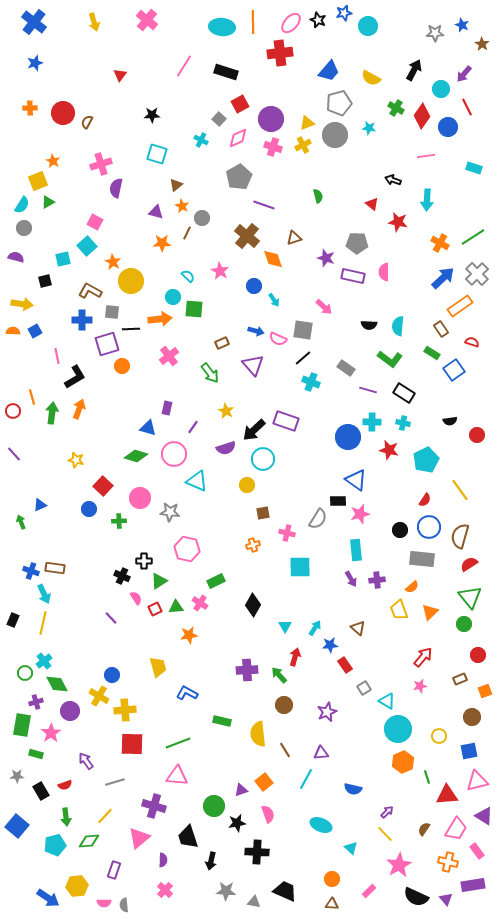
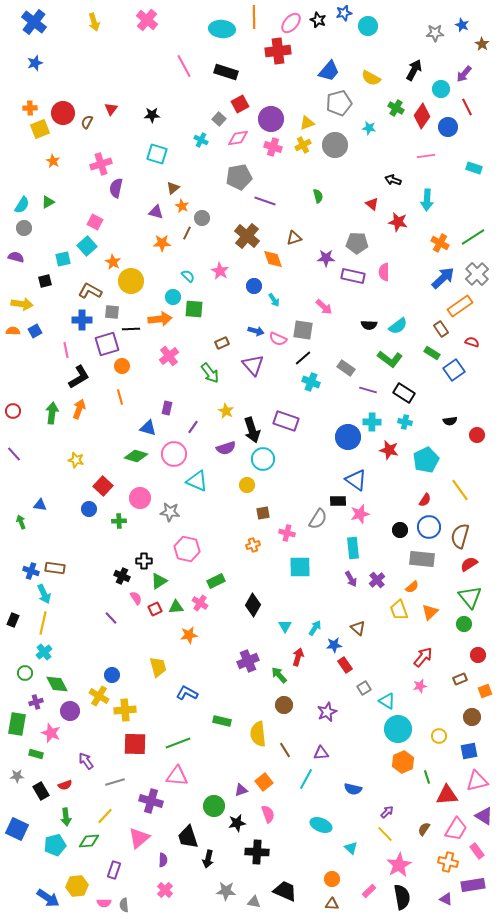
orange line at (253, 22): moved 1 px right, 5 px up
cyan ellipse at (222, 27): moved 2 px down
red cross at (280, 53): moved 2 px left, 2 px up
pink line at (184, 66): rotated 60 degrees counterclockwise
red triangle at (120, 75): moved 9 px left, 34 px down
gray circle at (335, 135): moved 10 px down
pink diamond at (238, 138): rotated 15 degrees clockwise
gray pentagon at (239, 177): rotated 20 degrees clockwise
yellow square at (38, 181): moved 2 px right, 52 px up
brown triangle at (176, 185): moved 3 px left, 3 px down
purple line at (264, 205): moved 1 px right, 4 px up
purple star at (326, 258): rotated 18 degrees counterclockwise
cyan semicircle at (398, 326): rotated 132 degrees counterclockwise
pink line at (57, 356): moved 9 px right, 6 px up
black L-shape at (75, 377): moved 4 px right
orange line at (32, 397): moved 88 px right
cyan cross at (403, 423): moved 2 px right, 1 px up
black arrow at (254, 430): moved 2 px left; rotated 65 degrees counterclockwise
blue triangle at (40, 505): rotated 32 degrees clockwise
cyan rectangle at (356, 550): moved 3 px left, 2 px up
purple cross at (377, 580): rotated 35 degrees counterclockwise
blue star at (330, 645): moved 4 px right
red arrow at (295, 657): moved 3 px right
cyan cross at (44, 661): moved 9 px up
purple cross at (247, 670): moved 1 px right, 9 px up; rotated 20 degrees counterclockwise
green rectangle at (22, 725): moved 5 px left, 1 px up
pink star at (51, 733): rotated 18 degrees counterclockwise
red square at (132, 744): moved 3 px right
purple cross at (154, 806): moved 3 px left, 5 px up
blue square at (17, 826): moved 3 px down; rotated 15 degrees counterclockwise
black arrow at (211, 861): moved 3 px left, 2 px up
black semicircle at (416, 897): moved 14 px left; rotated 125 degrees counterclockwise
purple triangle at (446, 899): rotated 24 degrees counterclockwise
